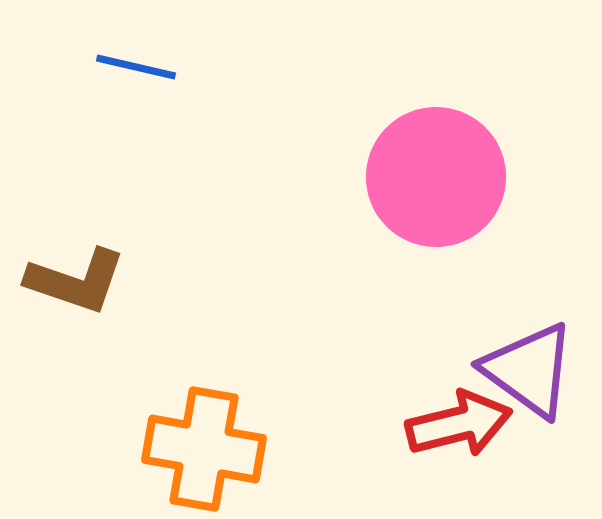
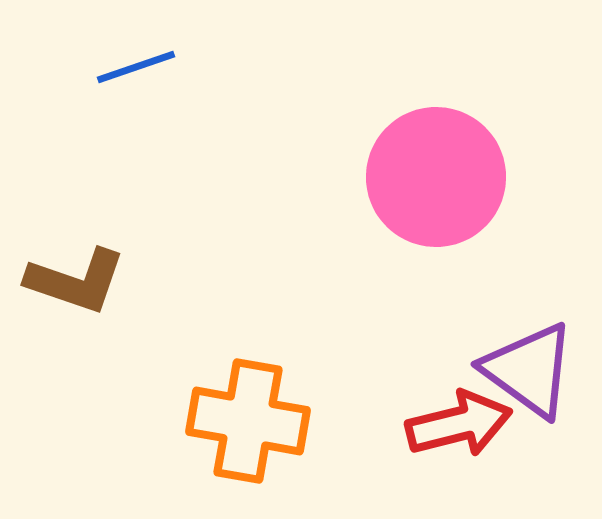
blue line: rotated 32 degrees counterclockwise
orange cross: moved 44 px right, 28 px up
